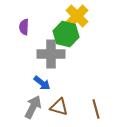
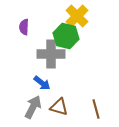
green hexagon: moved 2 px down
